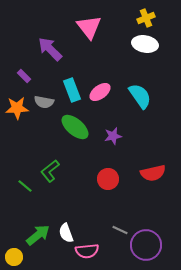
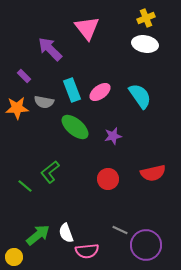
pink triangle: moved 2 px left, 1 px down
green L-shape: moved 1 px down
